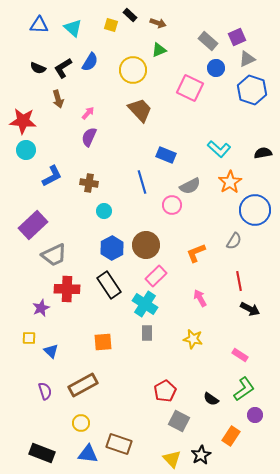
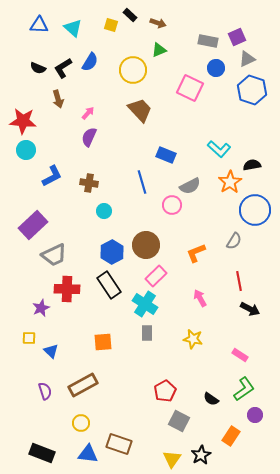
gray rectangle at (208, 41): rotated 30 degrees counterclockwise
black semicircle at (263, 153): moved 11 px left, 12 px down
blue hexagon at (112, 248): moved 4 px down
yellow triangle at (172, 459): rotated 18 degrees clockwise
